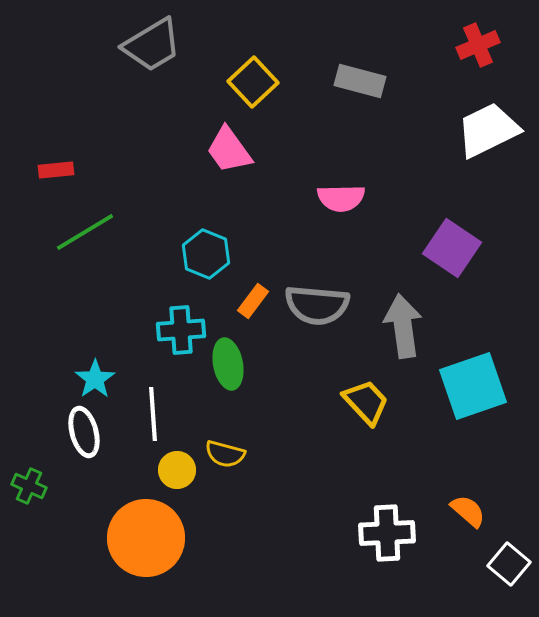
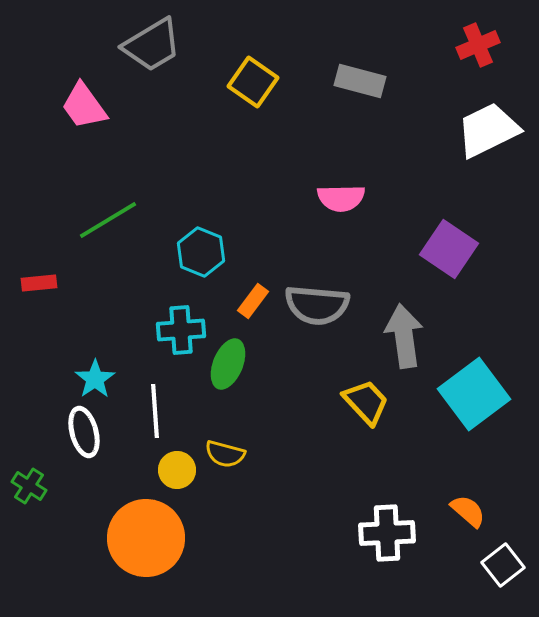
yellow square: rotated 12 degrees counterclockwise
pink trapezoid: moved 145 px left, 44 px up
red rectangle: moved 17 px left, 113 px down
green line: moved 23 px right, 12 px up
purple square: moved 3 px left, 1 px down
cyan hexagon: moved 5 px left, 2 px up
gray arrow: moved 1 px right, 10 px down
green ellipse: rotated 33 degrees clockwise
cyan square: moved 1 px right, 8 px down; rotated 18 degrees counterclockwise
white line: moved 2 px right, 3 px up
green cross: rotated 8 degrees clockwise
white square: moved 6 px left, 1 px down; rotated 12 degrees clockwise
